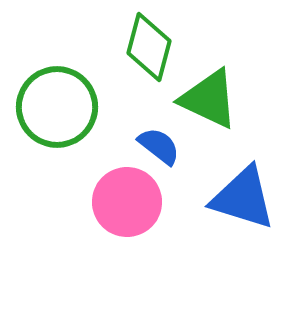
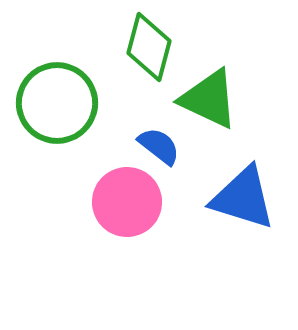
green circle: moved 4 px up
